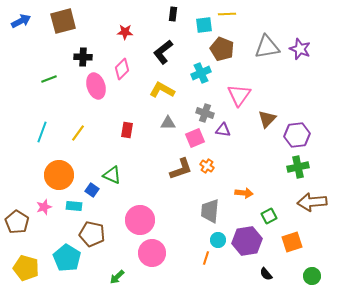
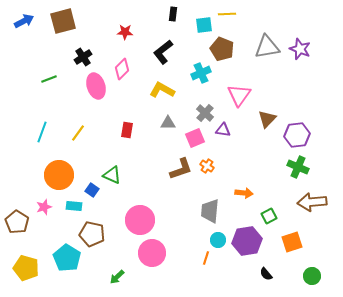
blue arrow at (21, 21): moved 3 px right
black cross at (83, 57): rotated 36 degrees counterclockwise
gray cross at (205, 113): rotated 24 degrees clockwise
green cross at (298, 167): rotated 35 degrees clockwise
